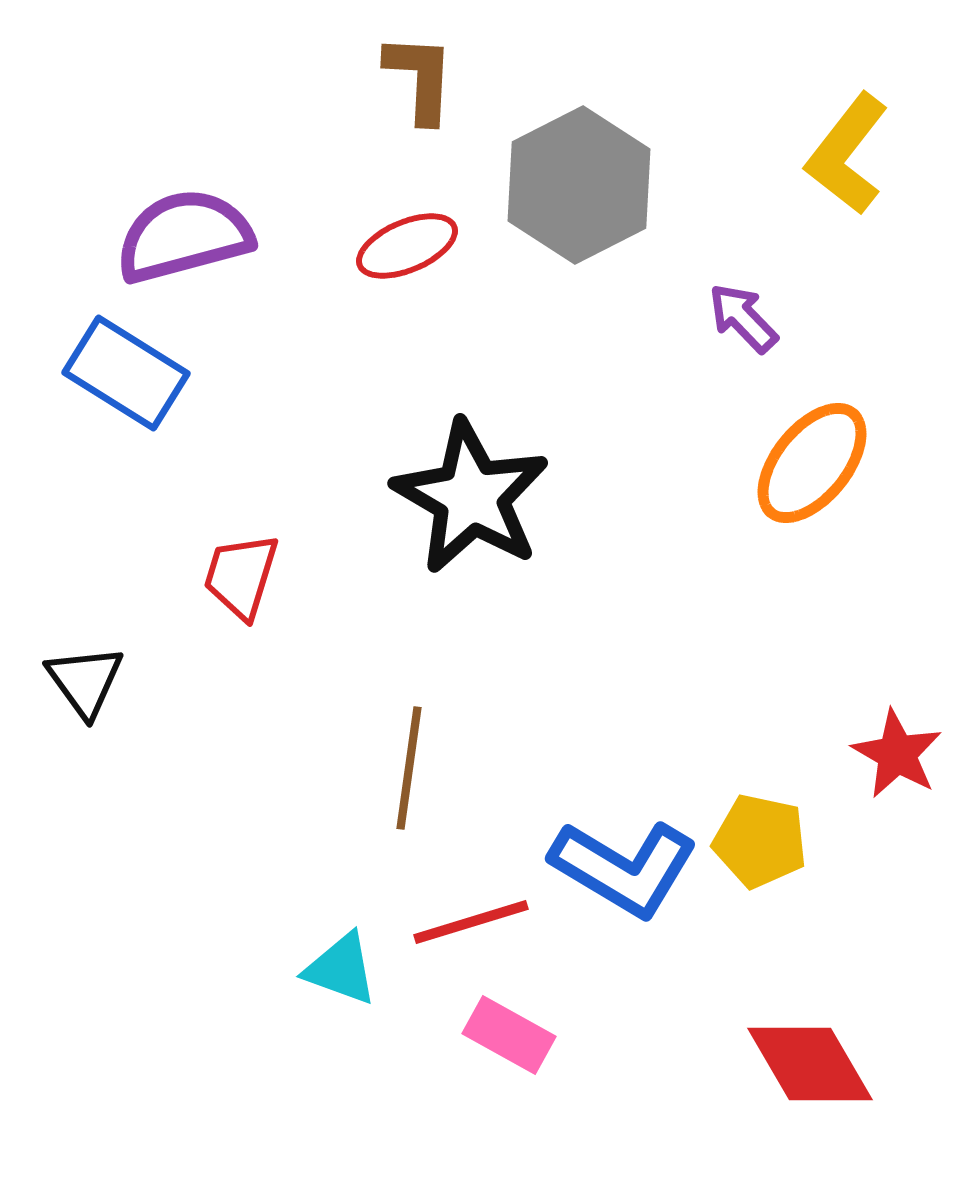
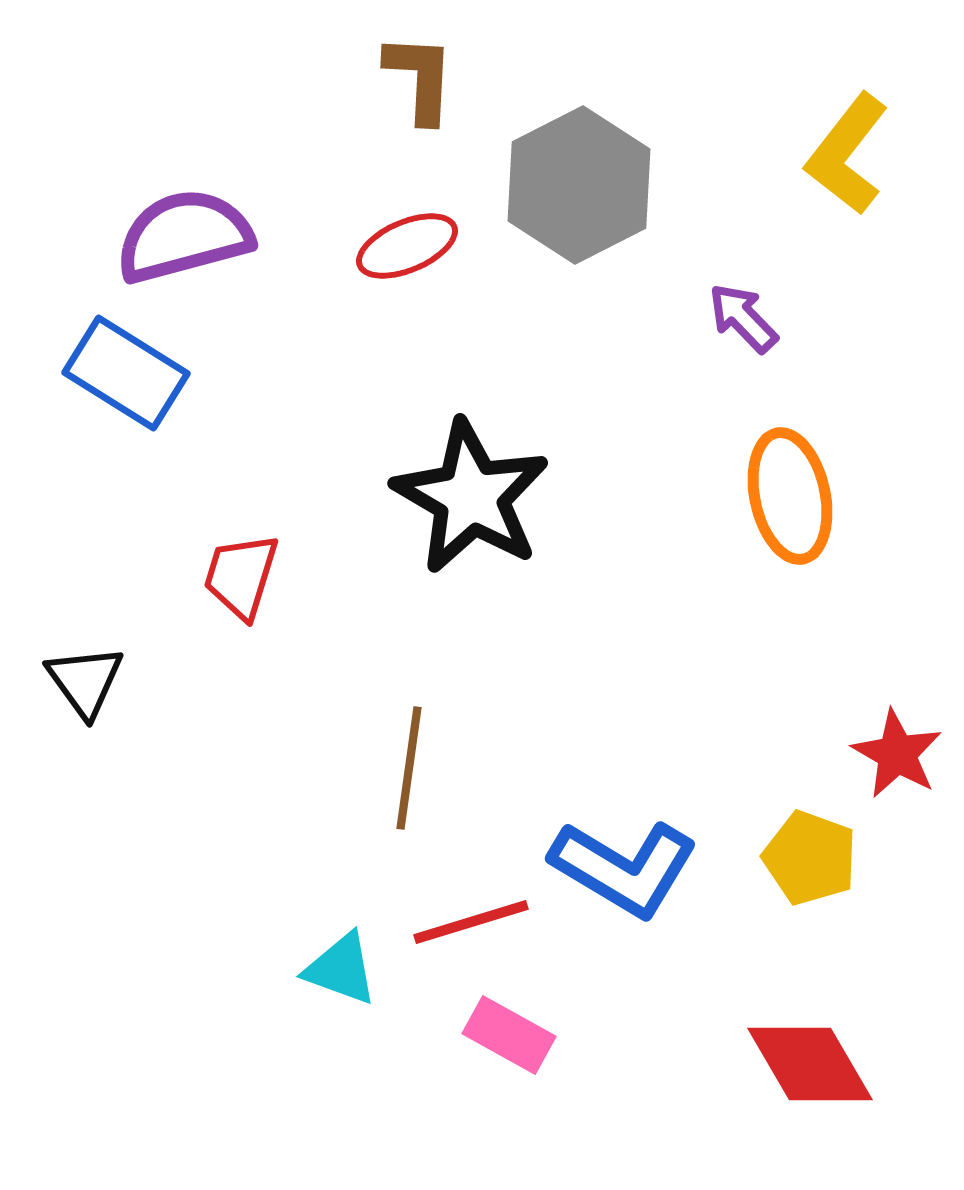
orange ellipse: moved 22 px left, 33 px down; rotated 51 degrees counterclockwise
yellow pentagon: moved 50 px right, 17 px down; rotated 8 degrees clockwise
